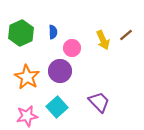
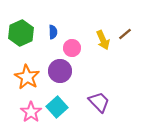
brown line: moved 1 px left, 1 px up
pink star: moved 4 px right, 4 px up; rotated 25 degrees counterclockwise
